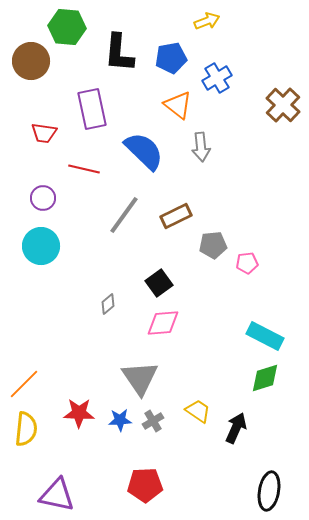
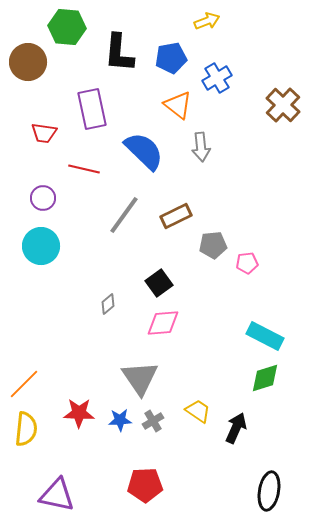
brown circle: moved 3 px left, 1 px down
